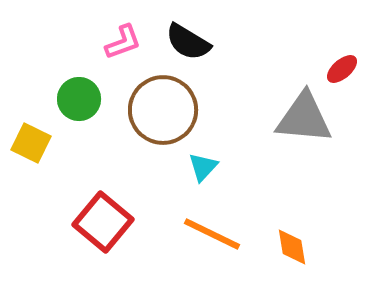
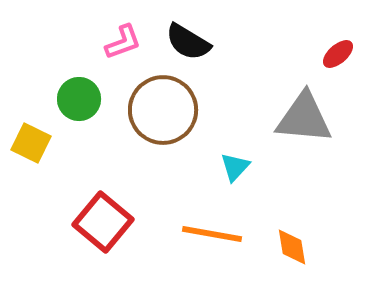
red ellipse: moved 4 px left, 15 px up
cyan triangle: moved 32 px right
orange line: rotated 16 degrees counterclockwise
